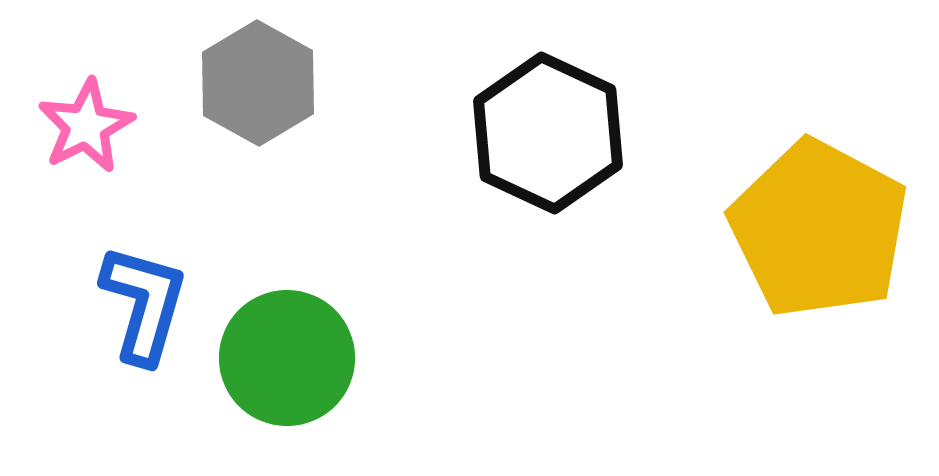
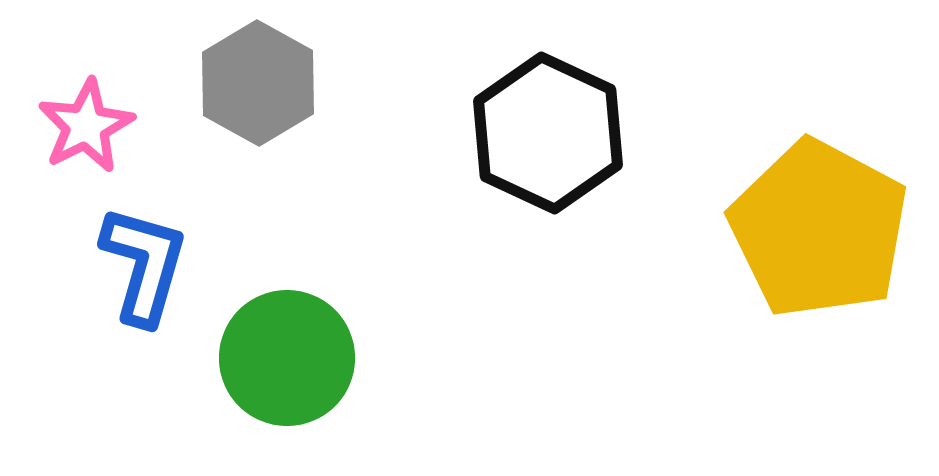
blue L-shape: moved 39 px up
